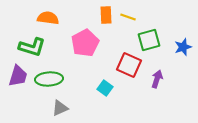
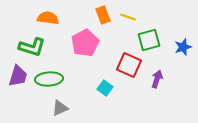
orange rectangle: moved 3 px left; rotated 18 degrees counterclockwise
